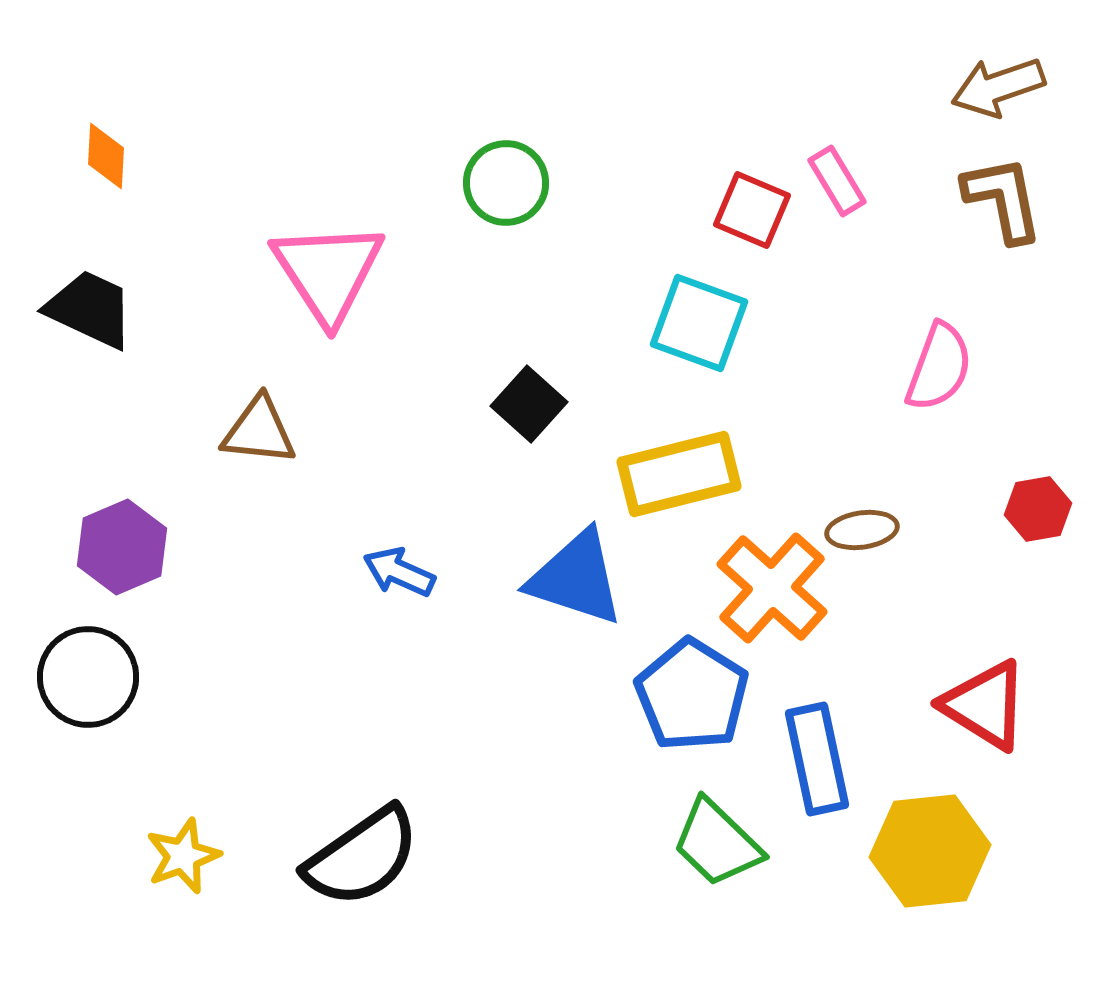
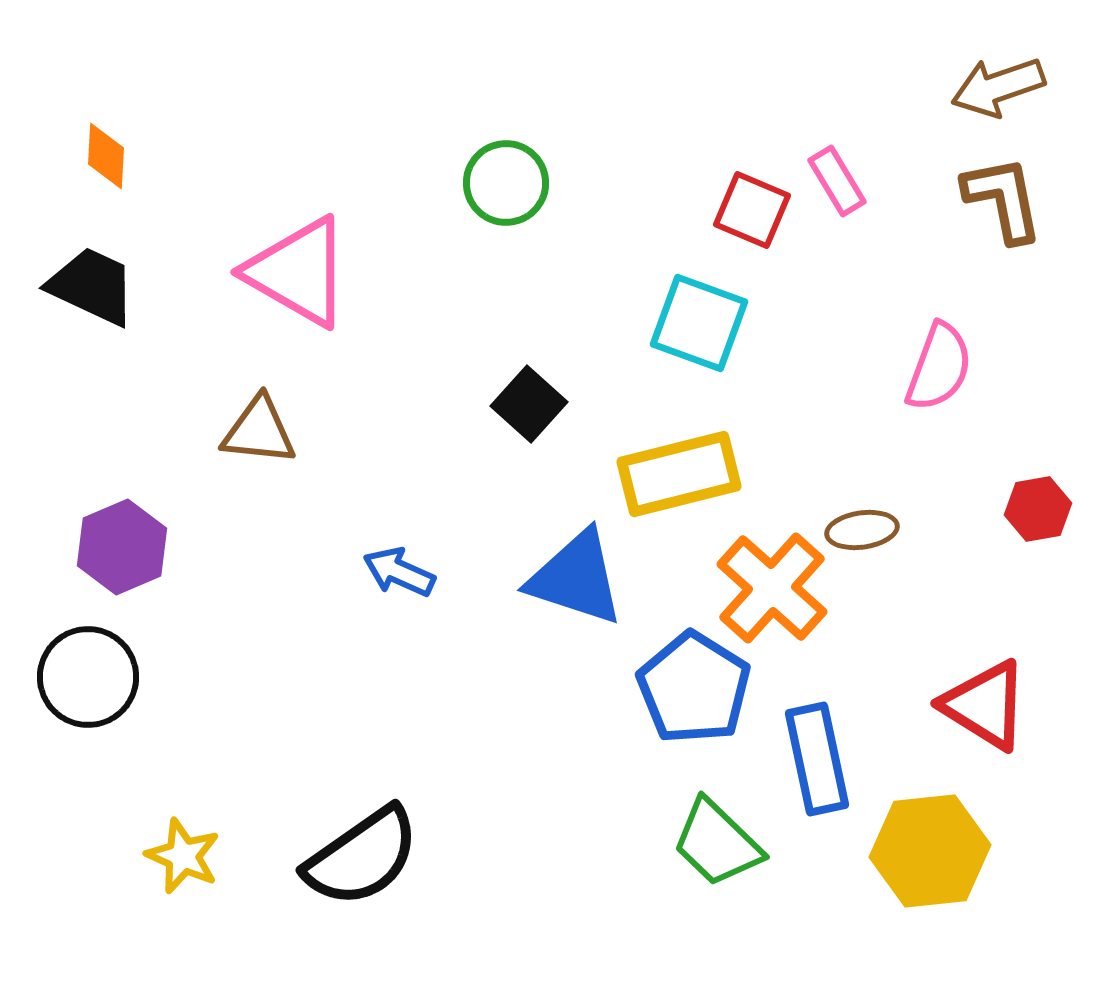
pink triangle: moved 30 px left; rotated 27 degrees counterclockwise
black trapezoid: moved 2 px right, 23 px up
blue pentagon: moved 2 px right, 7 px up
yellow star: rotated 28 degrees counterclockwise
